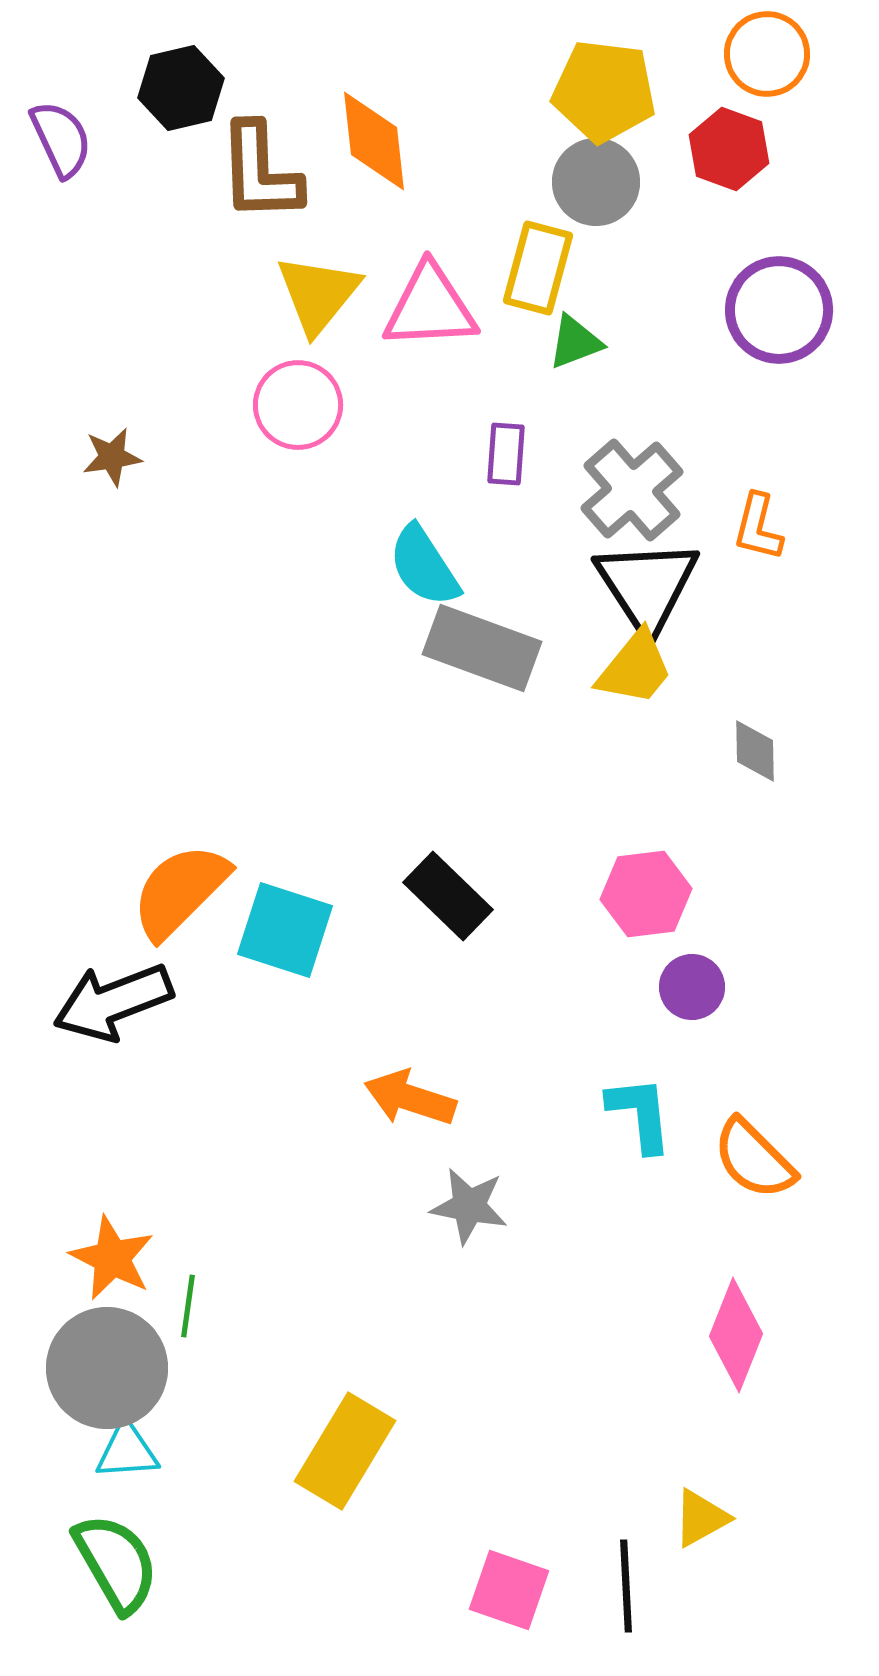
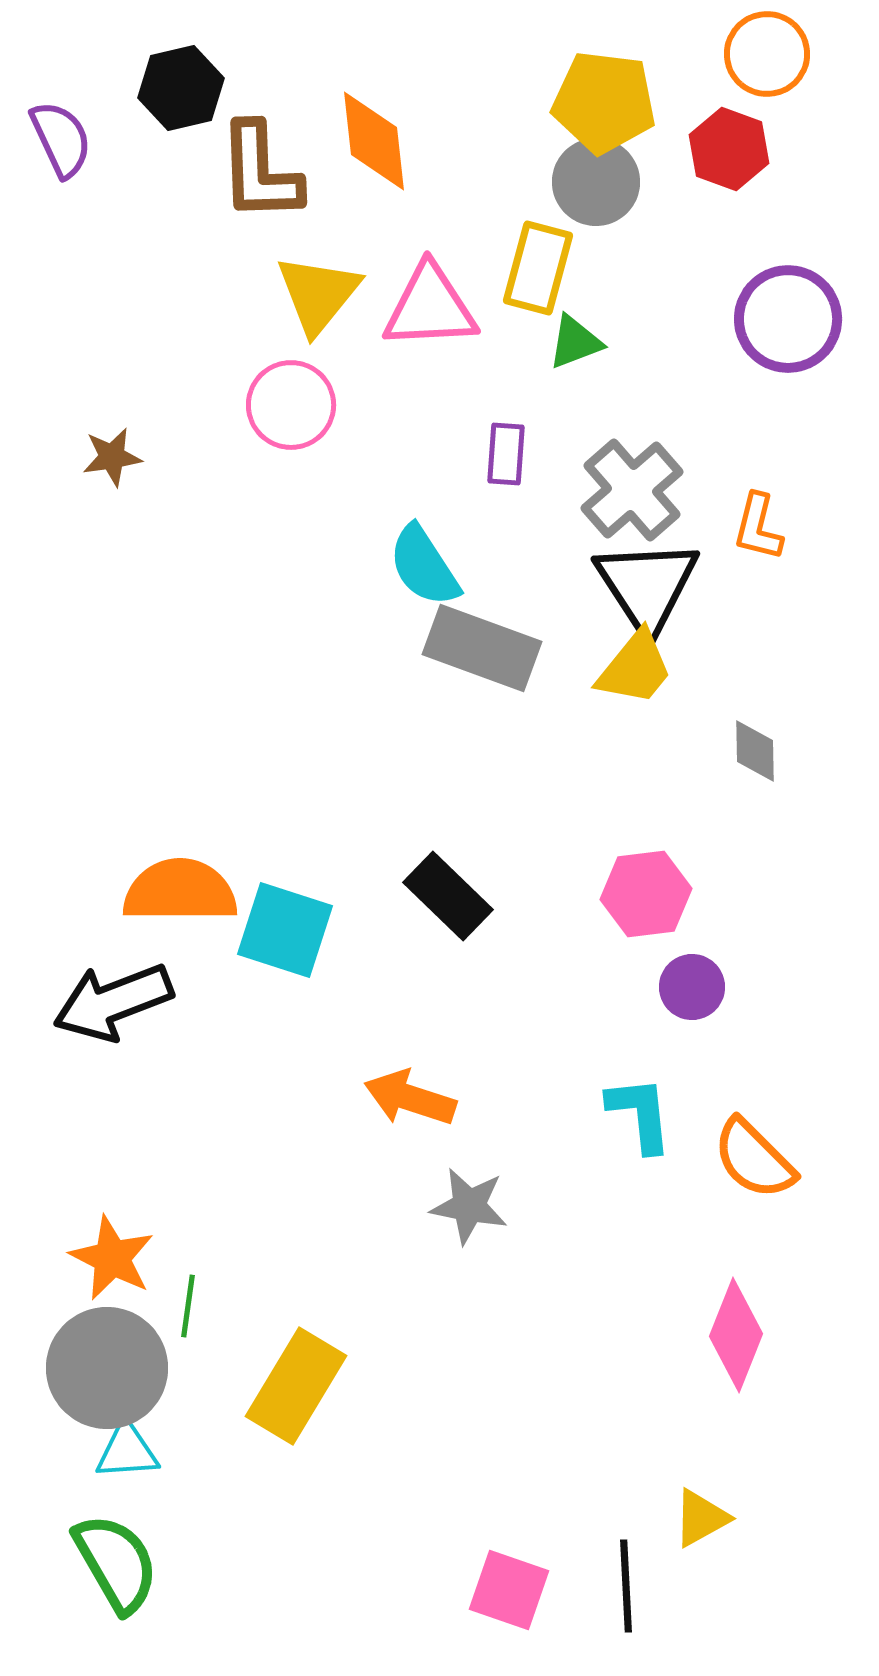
yellow pentagon at (604, 91): moved 11 px down
purple circle at (779, 310): moved 9 px right, 9 px down
pink circle at (298, 405): moved 7 px left
orange semicircle at (180, 891): rotated 45 degrees clockwise
yellow rectangle at (345, 1451): moved 49 px left, 65 px up
